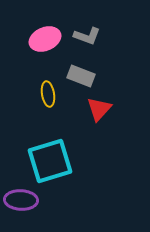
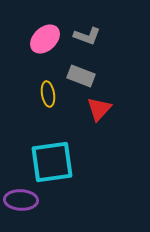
pink ellipse: rotated 20 degrees counterclockwise
cyan square: moved 2 px right, 1 px down; rotated 9 degrees clockwise
